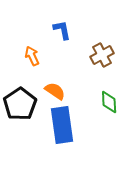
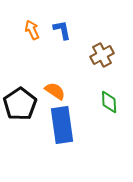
orange arrow: moved 26 px up
